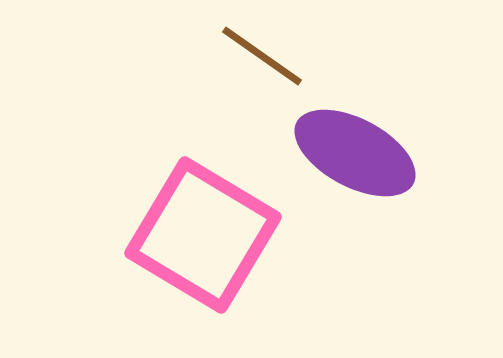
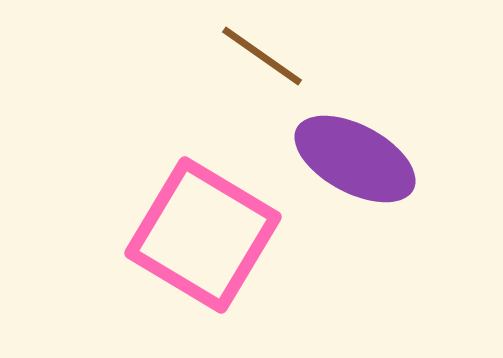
purple ellipse: moved 6 px down
